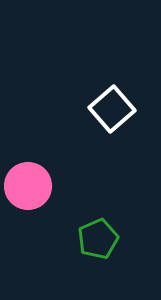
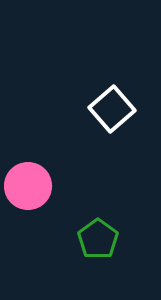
green pentagon: rotated 12 degrees counterclockwise
